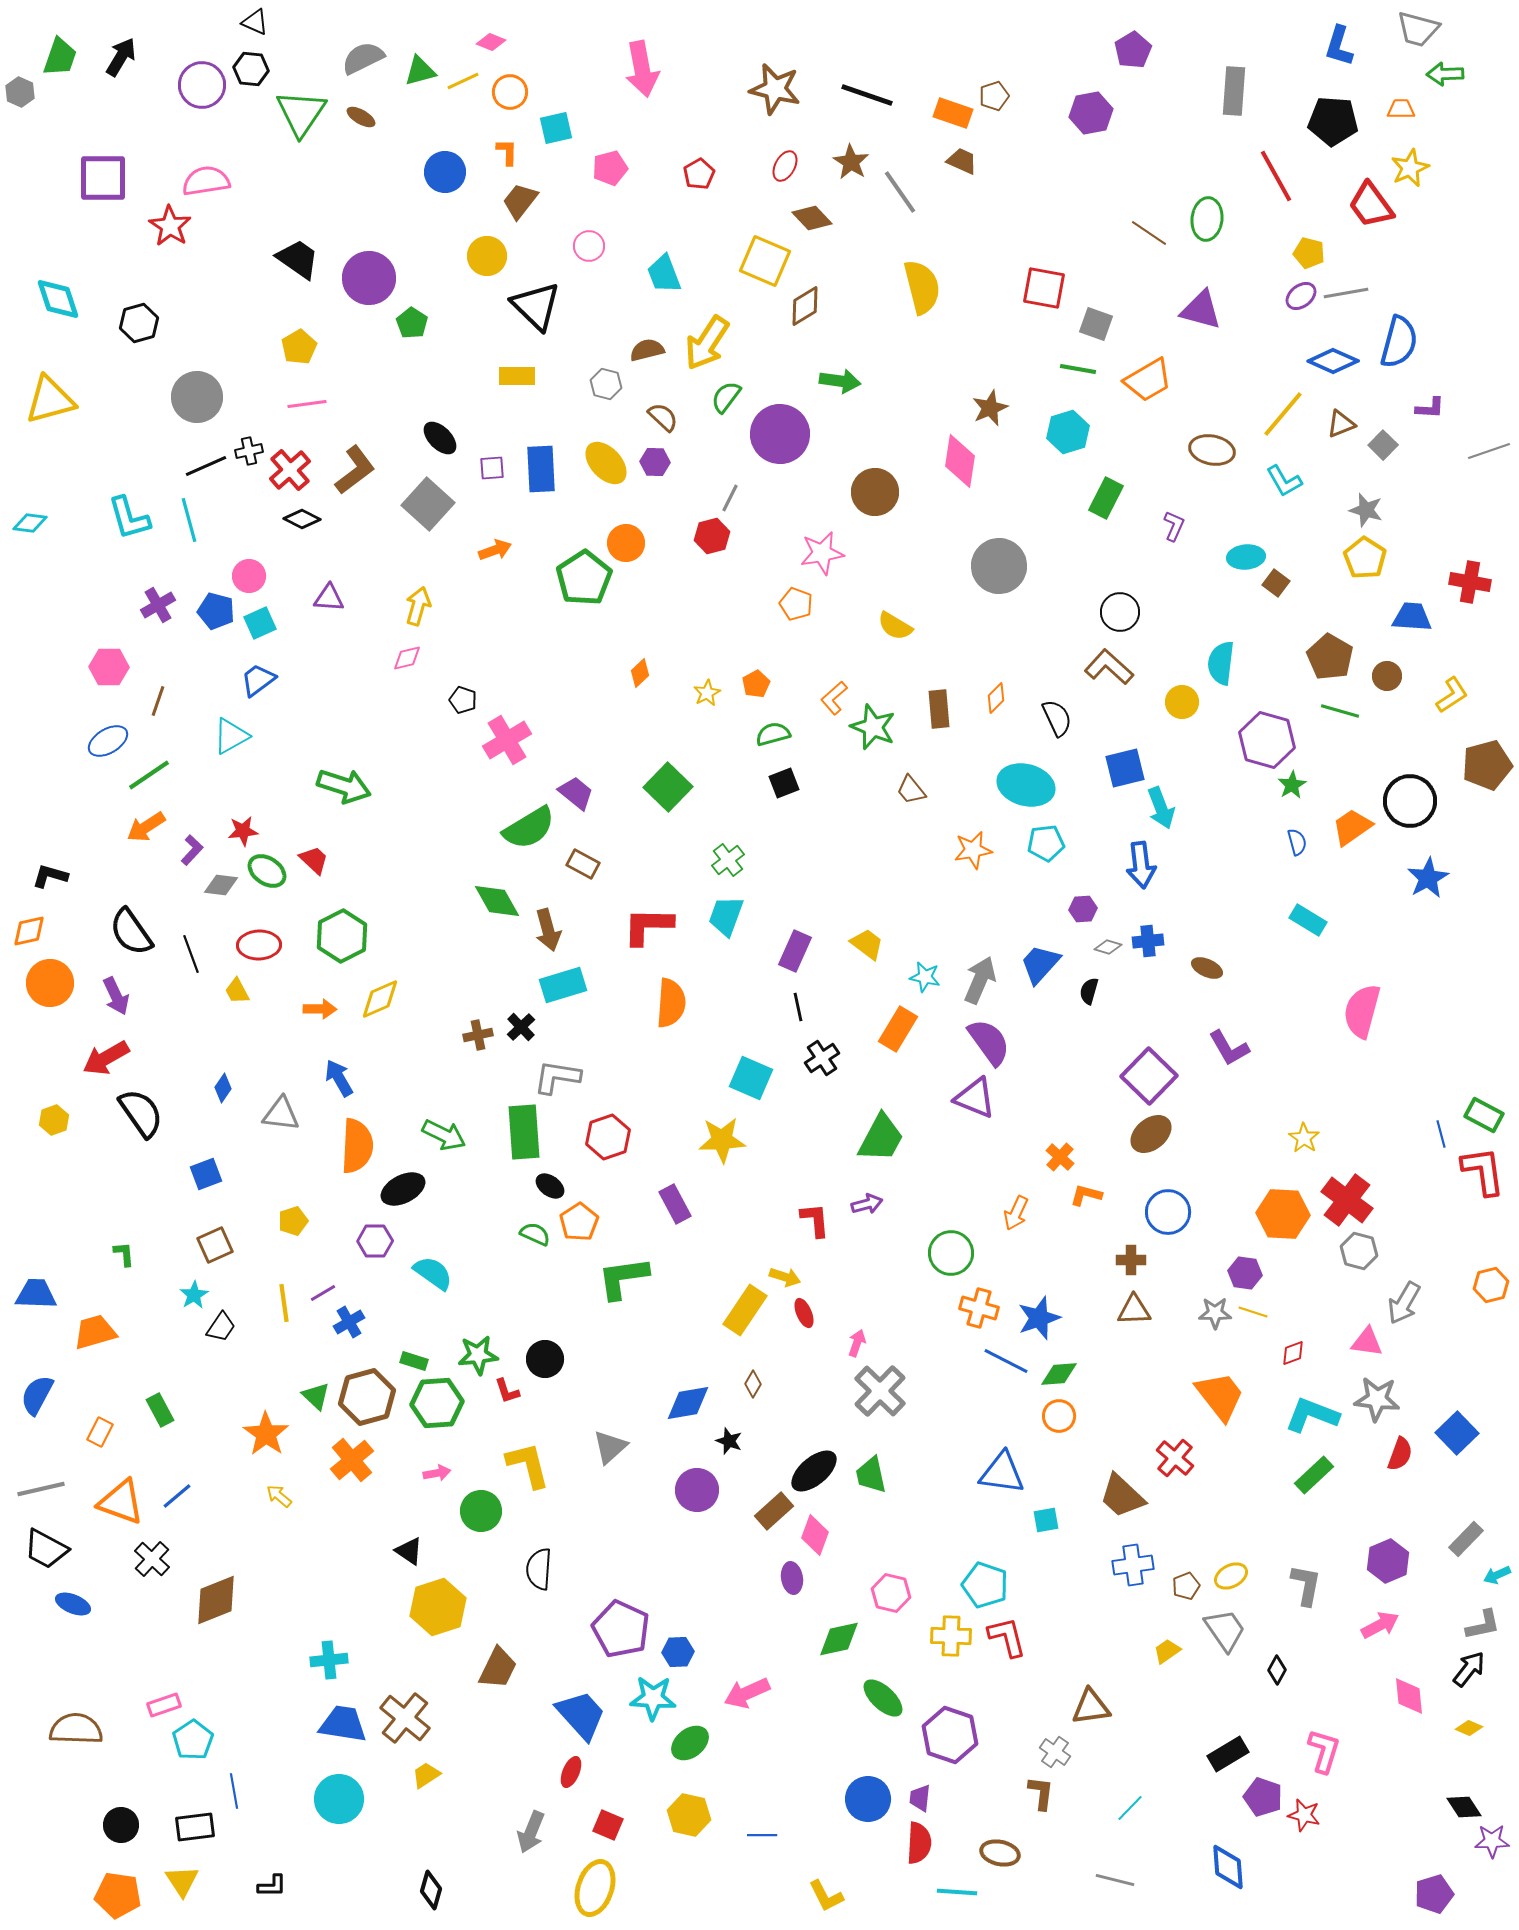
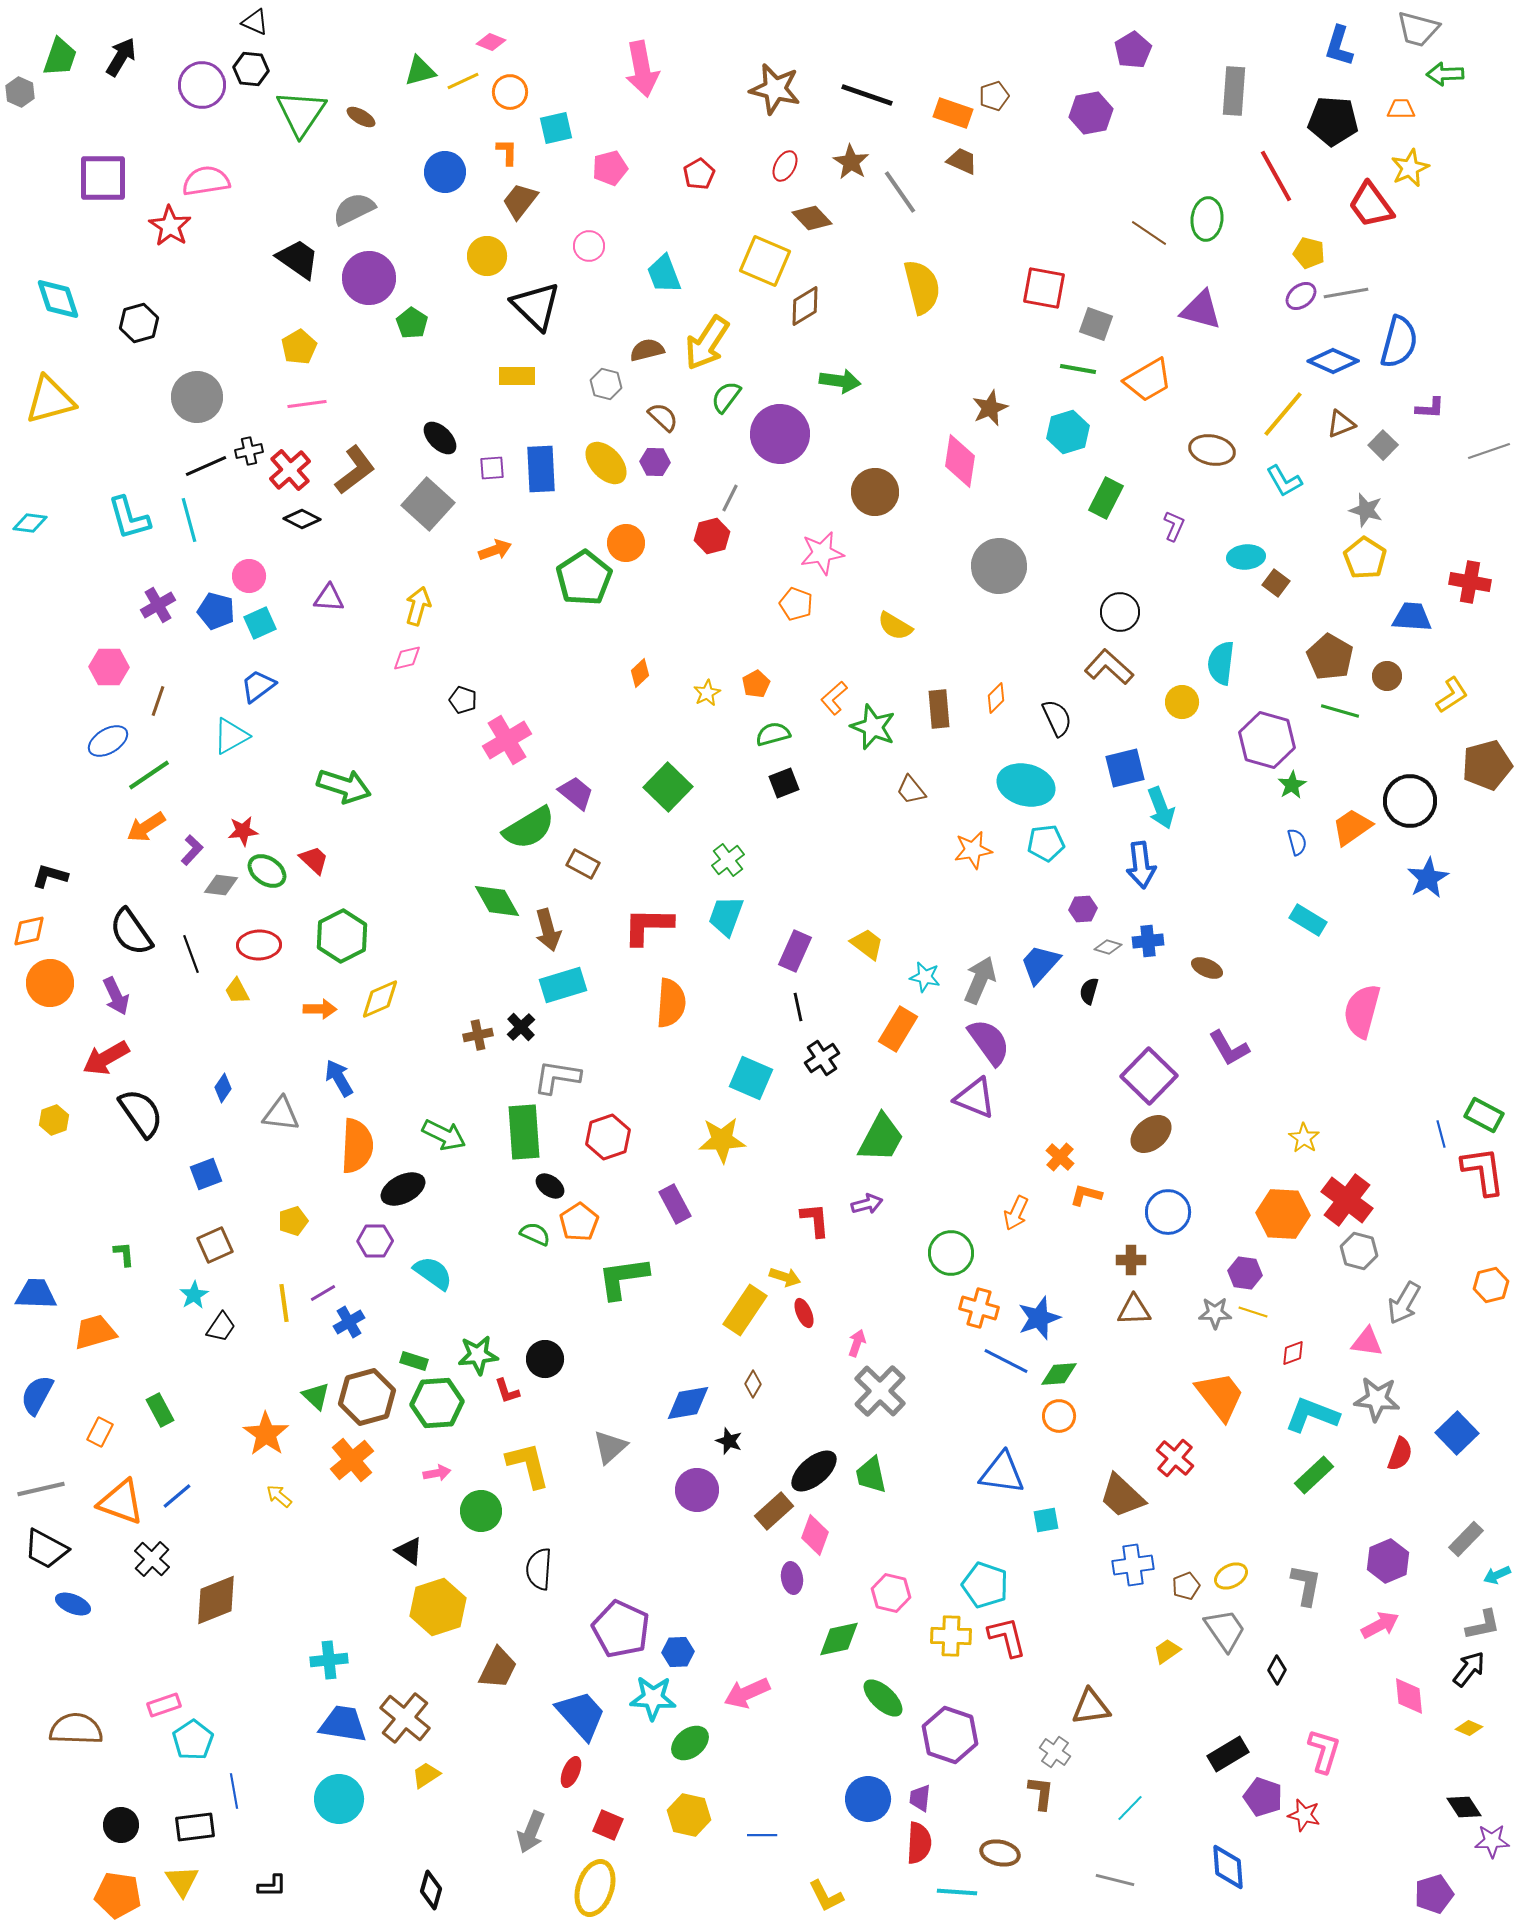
gray semicircle at (363, 58): moved 9 px left, 151 px down
blue trapezoid at (258, 680): moved 6 px down
